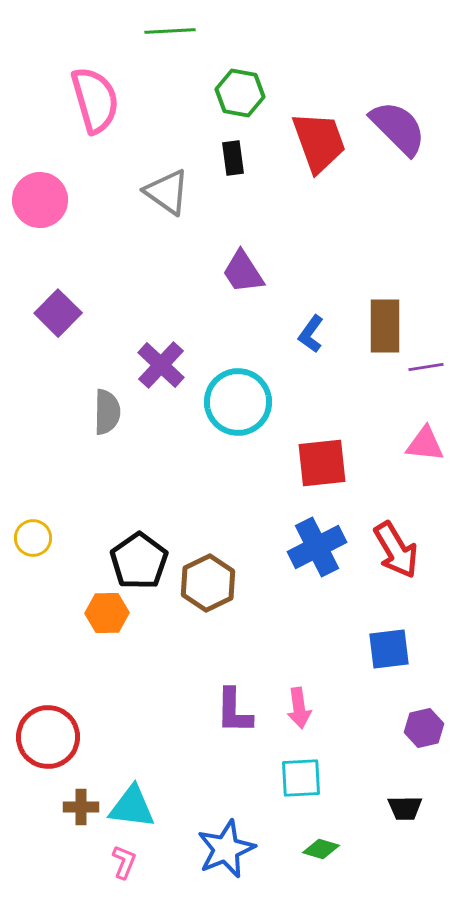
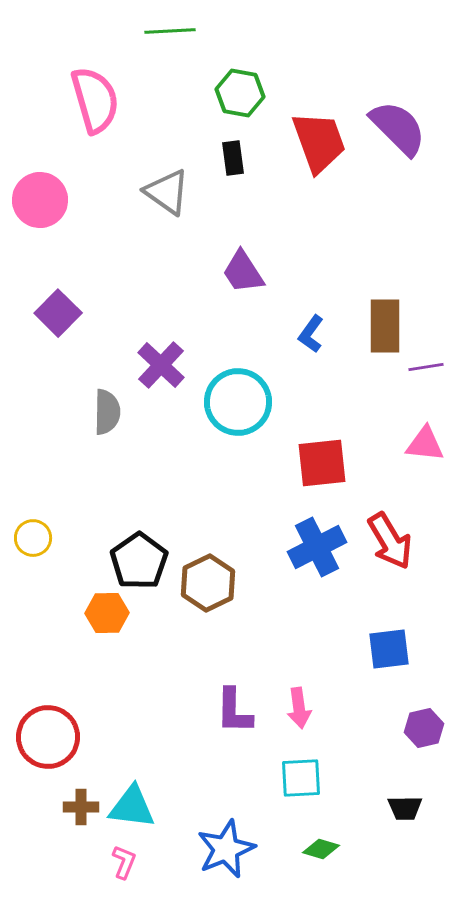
red arrow: moved 6 px left, 9 px up
